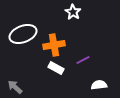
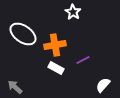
white ellipse: rotated 56 degrees clockwise
orange cross: moved 1 px right
white semicircle: moved 4 px right; rotated 42 degrees counterclockwise
